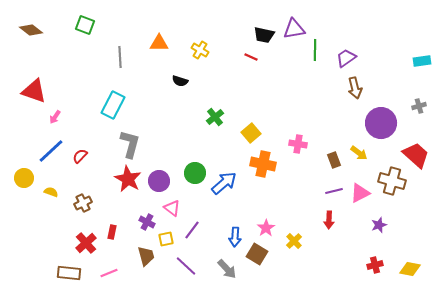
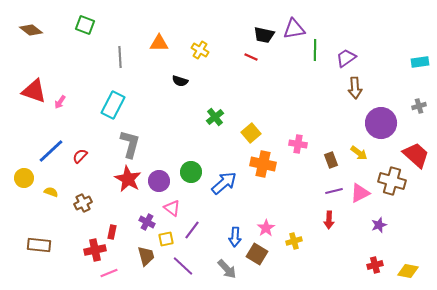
cyan rectangle at (422, 61): moved 2 px left, 1 px down
brown arrow at (355, 88): rotated 10 degrees clockwise
pink arrow at (55, 117): moved 5 px right, 15 px up
brown rectangle at (334, 160): moved 3 px left
green circle at (195, 173): moved 4 px left, 1 px up
yellow cross at (294, 241): rotated 28 degrees clockwise
red cross at (86, 243): moved 9 px right, 7 px down; rotated 30 degrees clockwise
purple line at (186, 266): moved 3 px left
yellow diamond at (410, 269): moved 2 px left, 2 px down
brown rectangle at (69, 273): moved 30 px left, 28 px up
